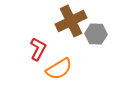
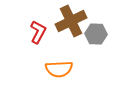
red L-shape: moved 17 px up
orange semicircle: rotated 28 degrees clockwise
